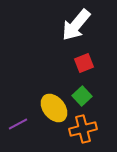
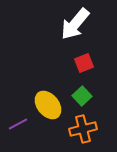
white arrow: moved 1 px left, 1 px up
yellow ellipse: moved 6 px left, 3 px up
